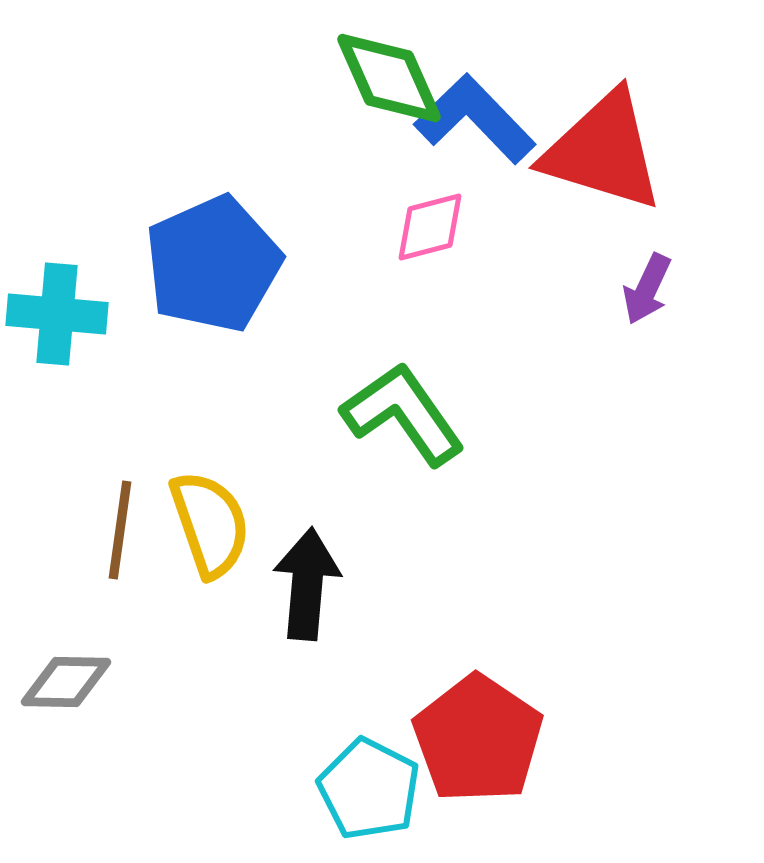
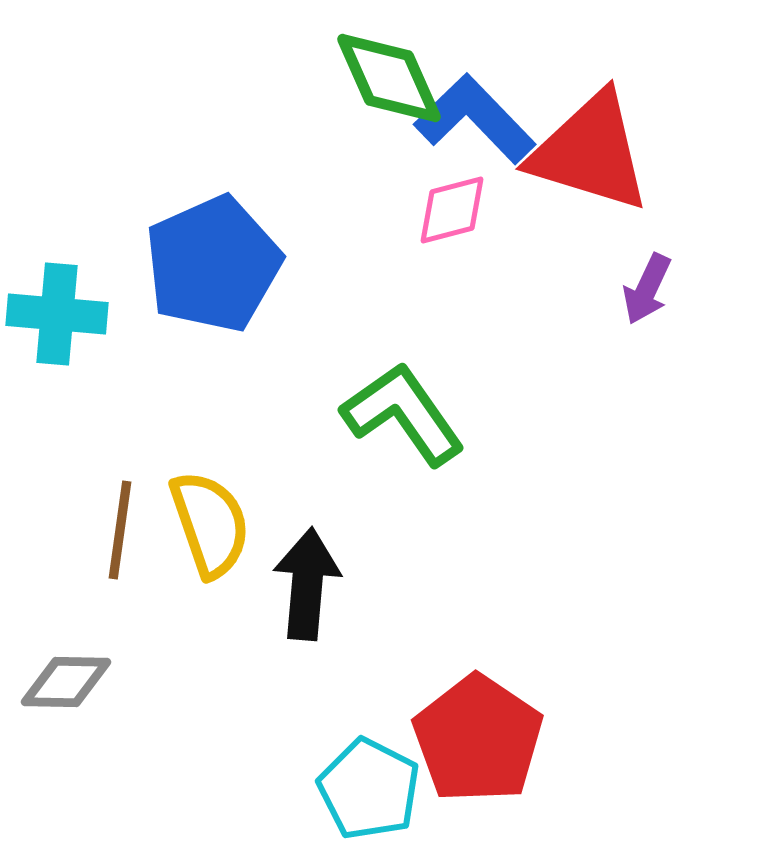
red triangle: moved 13 px left, 1 px down
pink diamond: moved 22 px right, 17 px up
